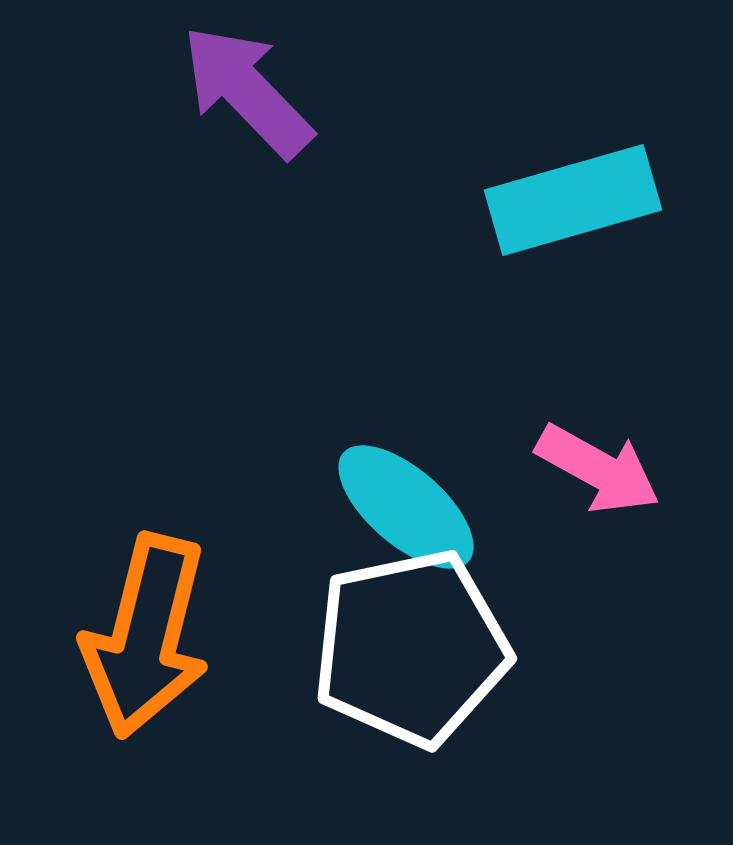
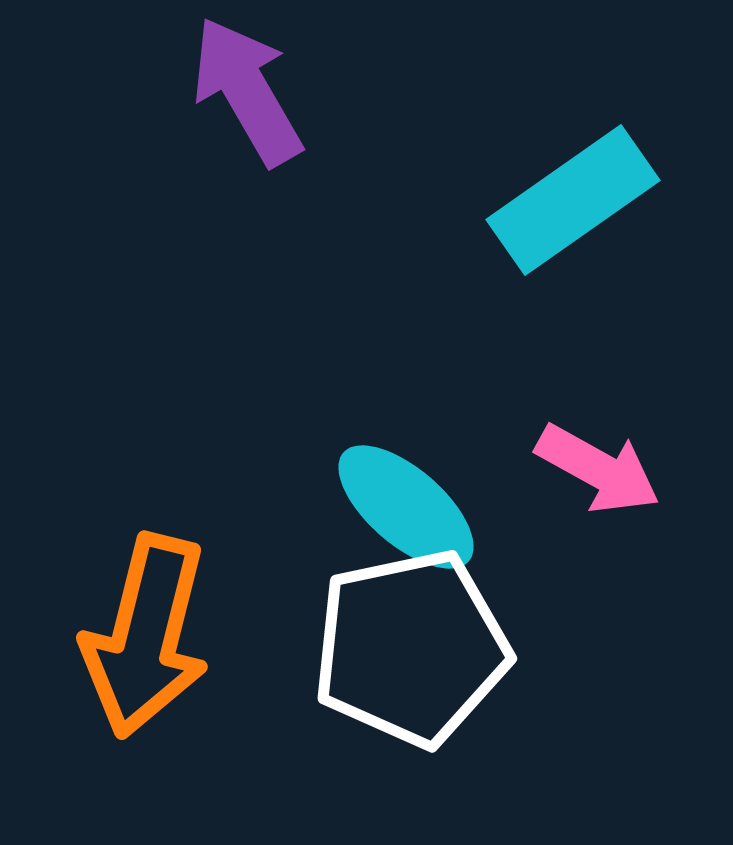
purple arrow: rotated 14 degrees clockwise
cyan rectangle: rotated 19 degrees counterclockwise
